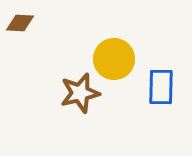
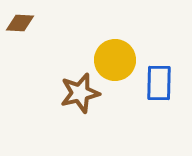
yellow circle: moved 1 px right, 1 px down
blue rectangle: moved 2 px left, 4 px up
